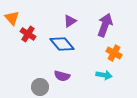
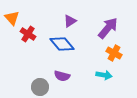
purple arrow: moved 3 px right, 3 px down; rotated 20 degrees clockwise
